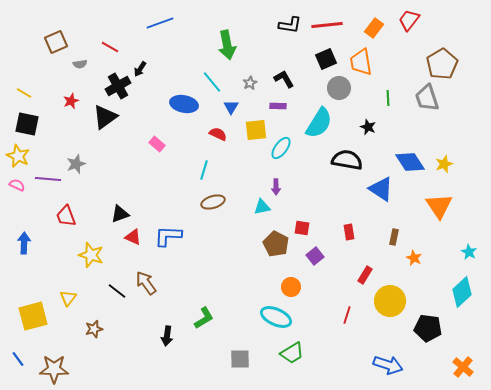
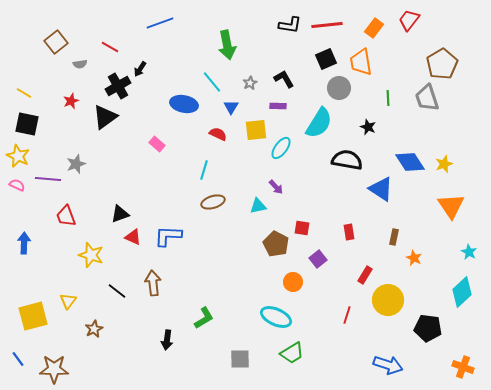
brown square at (56, 42): rotated 15 degrees counterclockwise
purple arrow at (276, 187): rotated 42 degrees counterclockwise
orange triangle at (439, 206): moved 12 px right
cyan triangle at (262, 207): moved 4 px left, 1 px up
purple square at (315, 256): moved 3 px right, 3 px down
brown arrow at (146, 283): moved 7 px right; rotated 30 degrees clockwise
orange circle at (291, 287): moved 2 px right, 5 px up
yellow triangle at (68, 298): moved 3 px down
yellow circle at (390, 301): moved 2 px left, 1 px up
brown star at (94, 329): rotated 12 degrees counterclockwise
black arrow at (167, 336): moved 4 px down
orange cross at (463, 367): rotated 20 degrees counterclockwise
